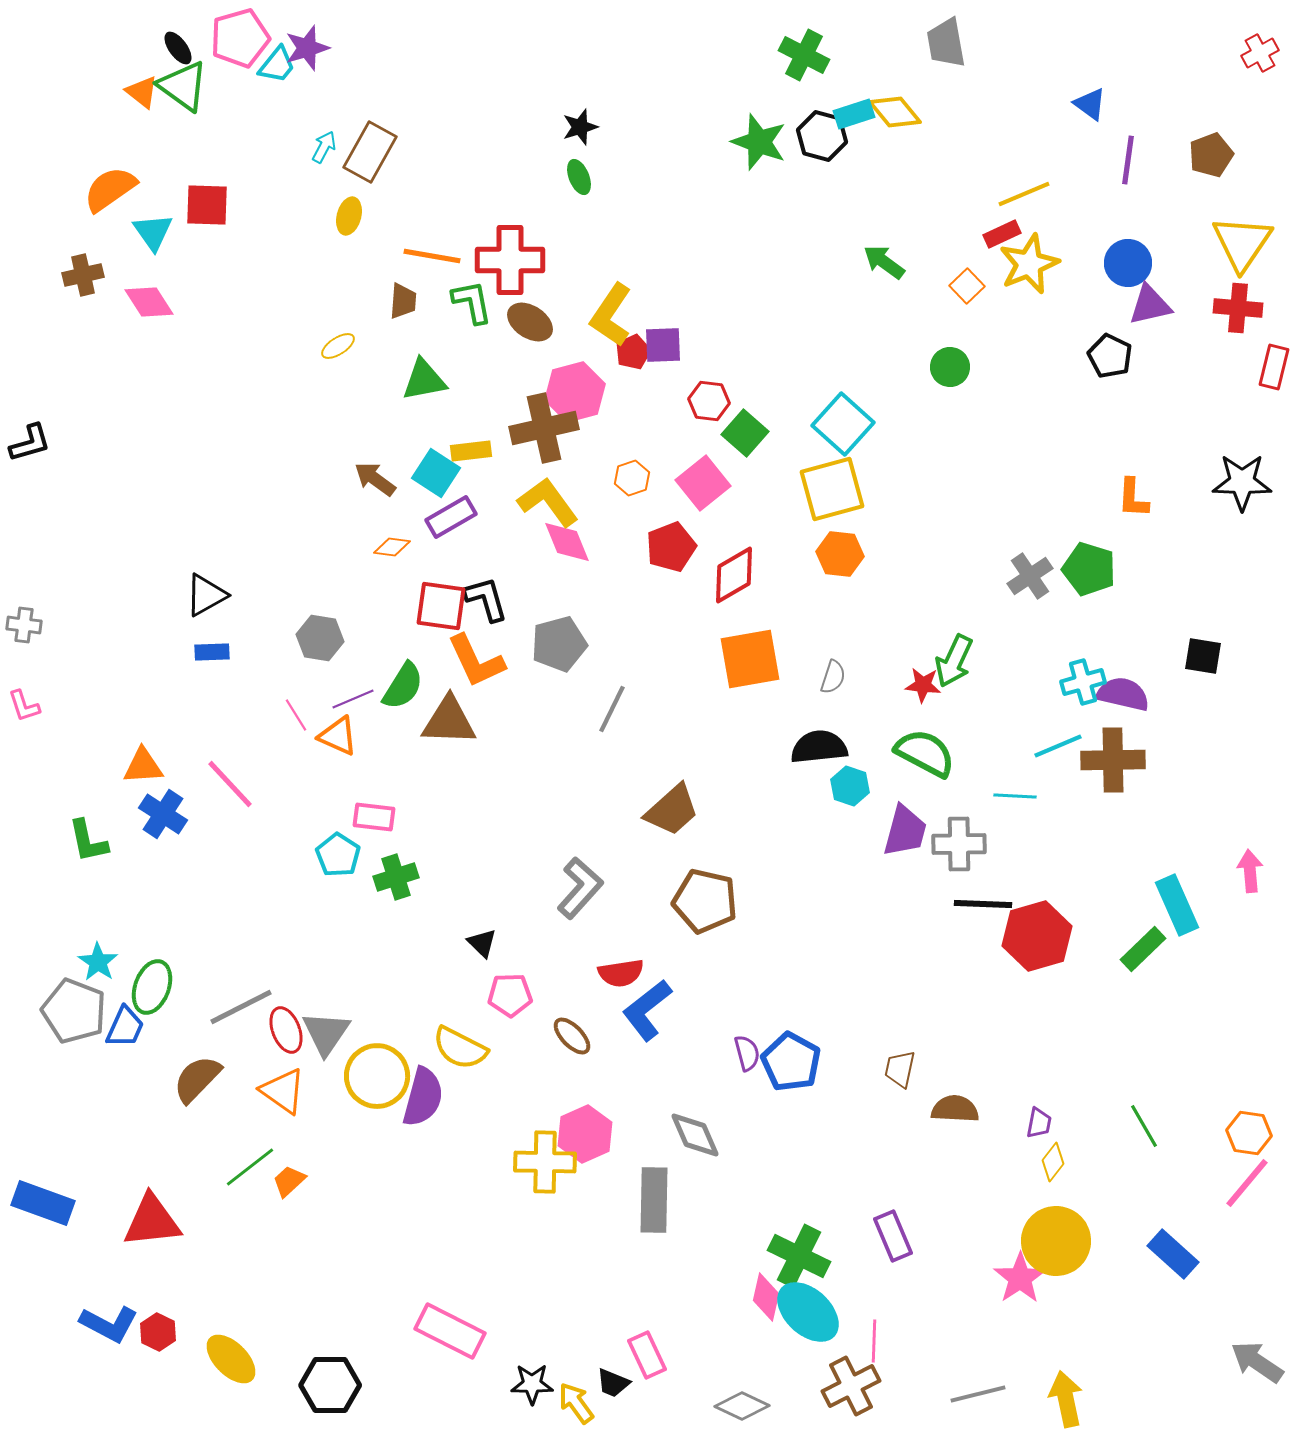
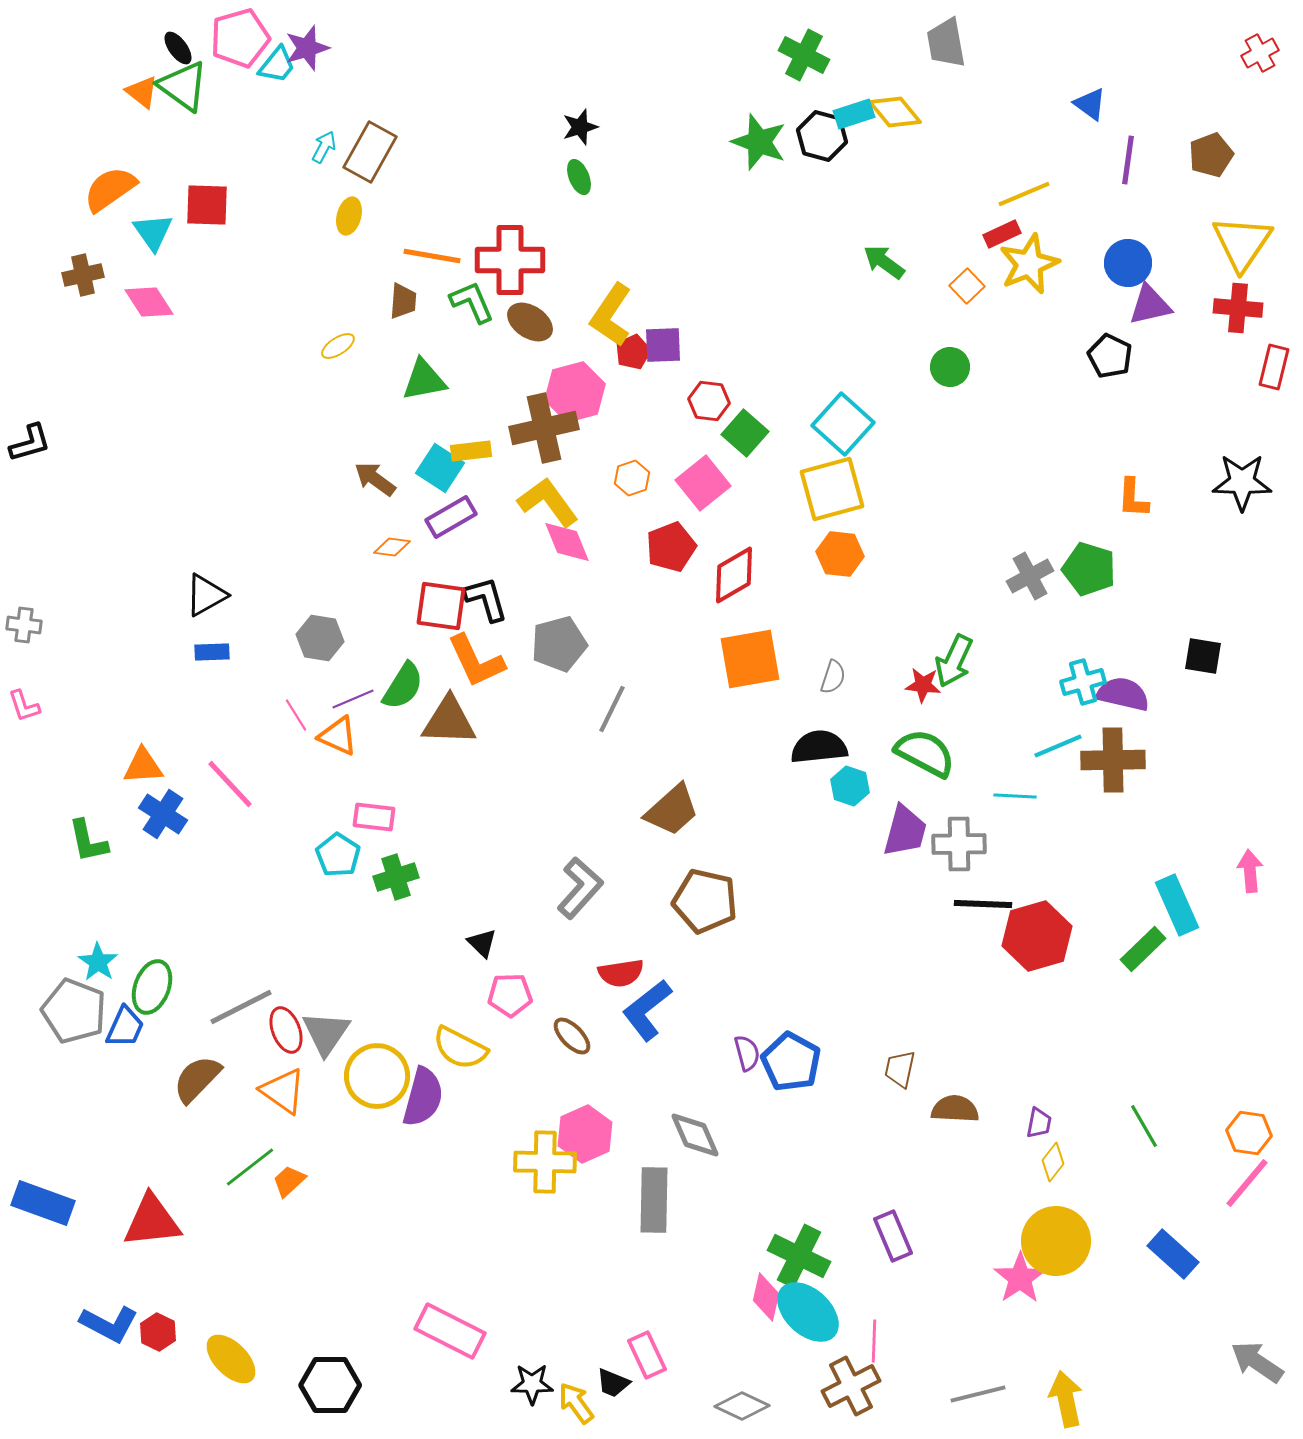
green L-shape at (472, 302): rotated 12 degrees counterclockwise
cyan square at (436, 473): moved 4 px right, 5 px up
gray cross at (1030, 576): rotated 6 degrees clockwise
